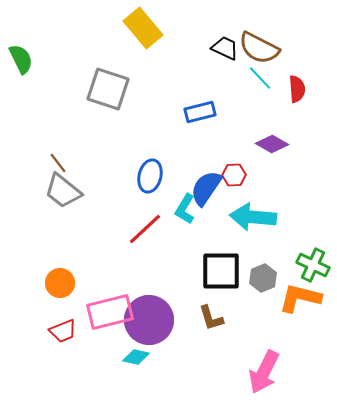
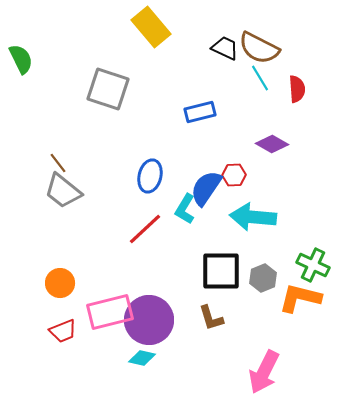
yellow rectangle: moved 8 px right, 1 px up
cyan line: rotated 12 degrees clockwise
cyan diamond: moved 6 px right, 1 px down
